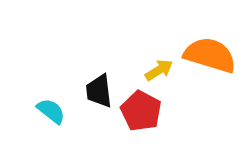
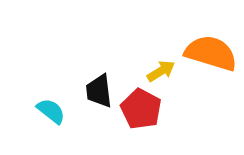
orange semicircle: moved 1 px right, 2 px up
yellow arrow: moved 2 px right, 1 px down
red pentagon: moved 2 px up
